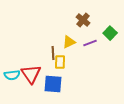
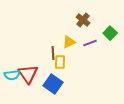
red triangle: moved 3 px left
blue square: rotated 30 degrees clockwise
